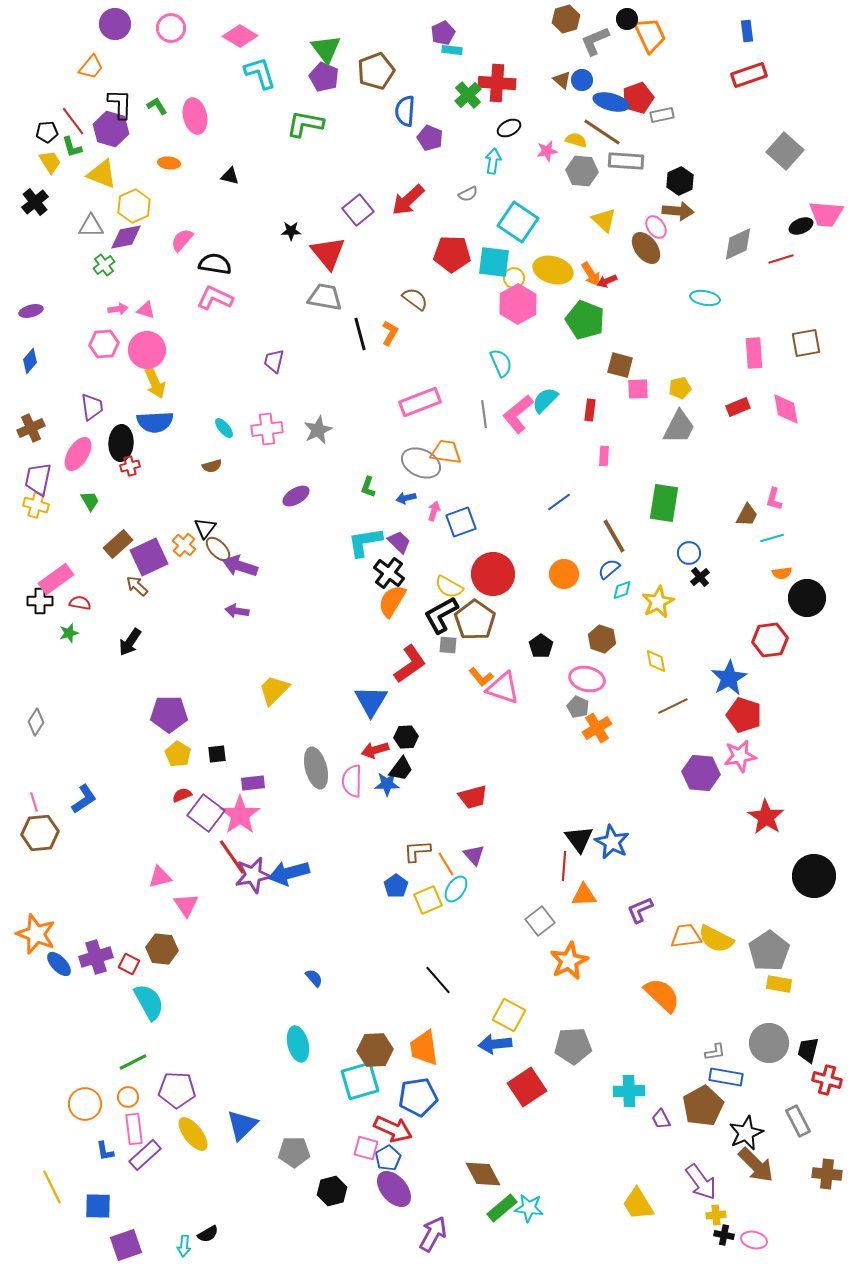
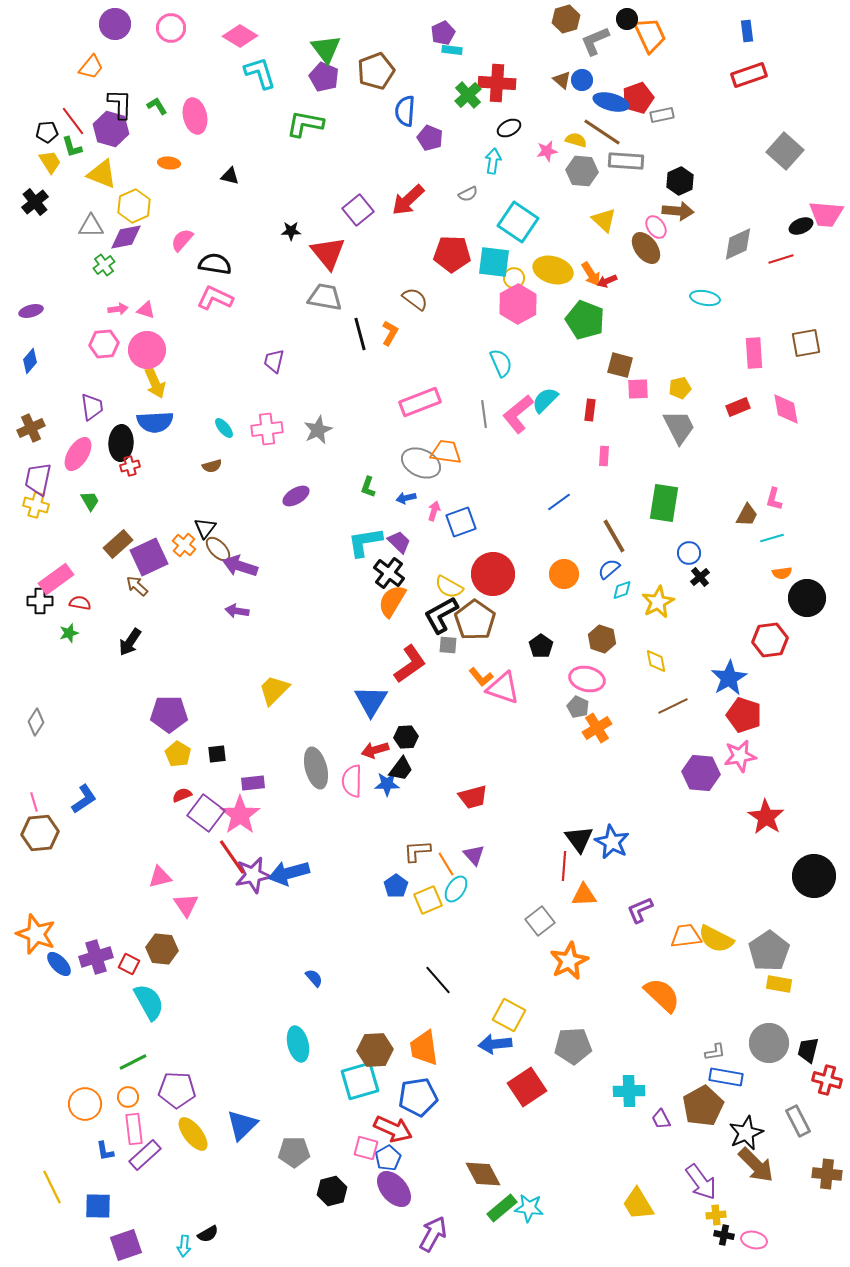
gray trapezoid at (679, 427): rotated 54 degrees counterclockwise
